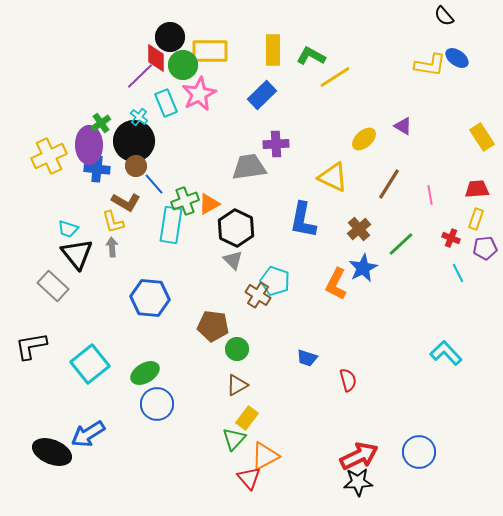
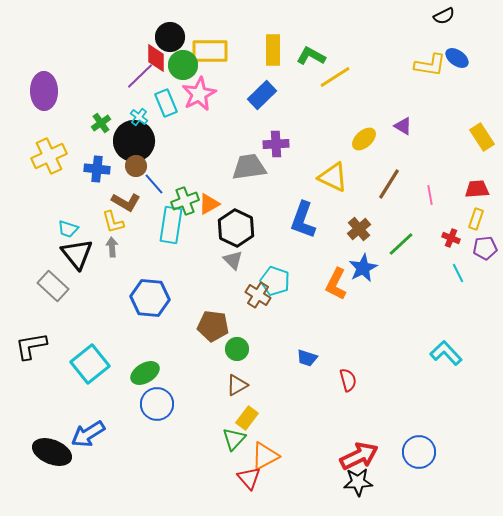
black semicircle at (444, 16): rotated 75 degrees counterclockwise
purple ellipse at (89, 145): moved 45 px left, 54 px up
blue L-shape at (303, 220): rotated 9 degrees clockwise
